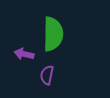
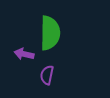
green semicircle: moved 3 px left, 1 px up
